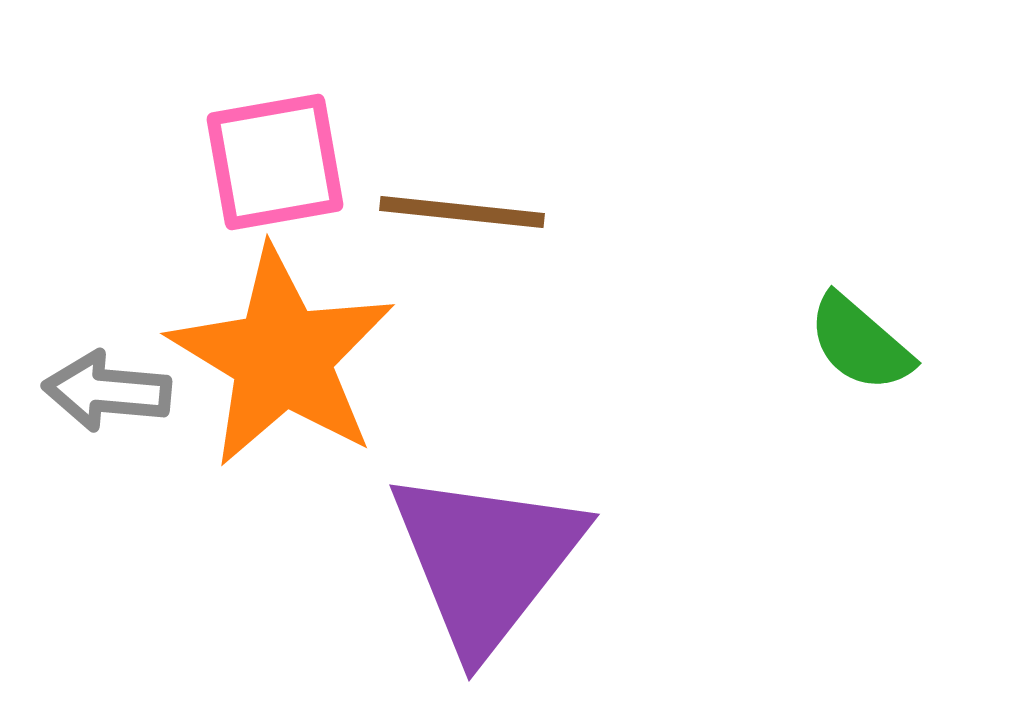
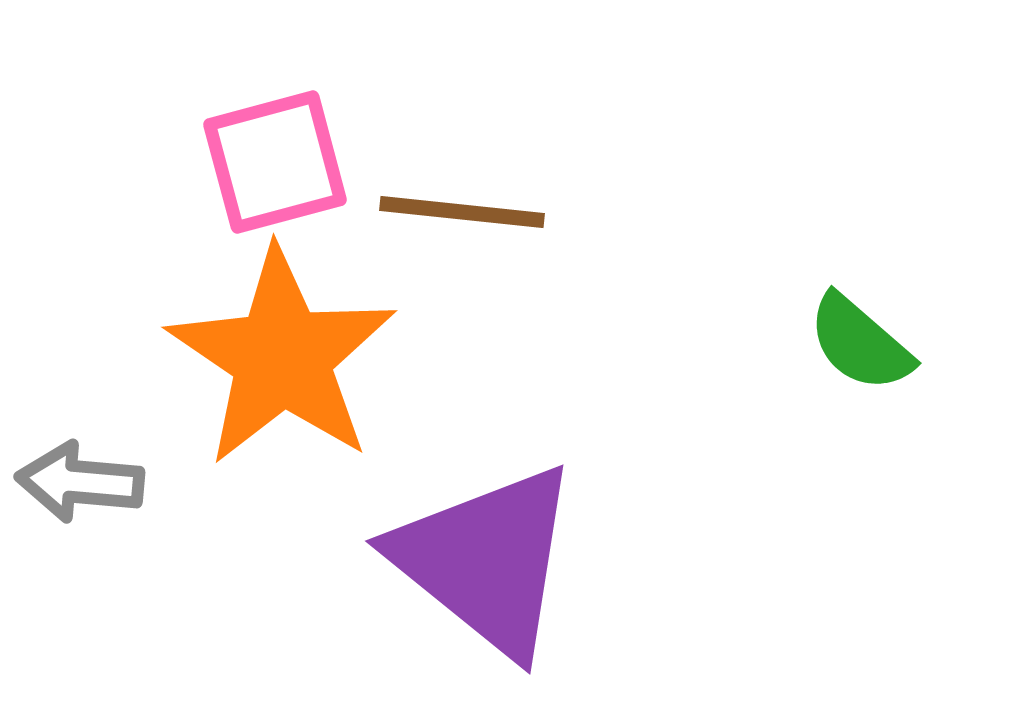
pink square: rotated 5 degrees counterclockwise
orange star: rotated 3 degrees clockwise
gray arrow: moved 27 px left, 91 px down
purple triangle: rotated 29 degrees counterclockwise
